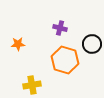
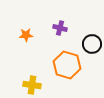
orange star: moved 8 px right, 9 px up
orange hexagon: moved 2 px right, 5 px down
yellow cross: rotated 18 degrees clockwise
